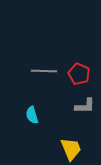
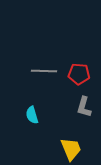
red pentagon: rotated 20 degrees counterclockwise
gray L-shape: moved 1 px left, 1 px down; rotated 105 degrees clockwise
